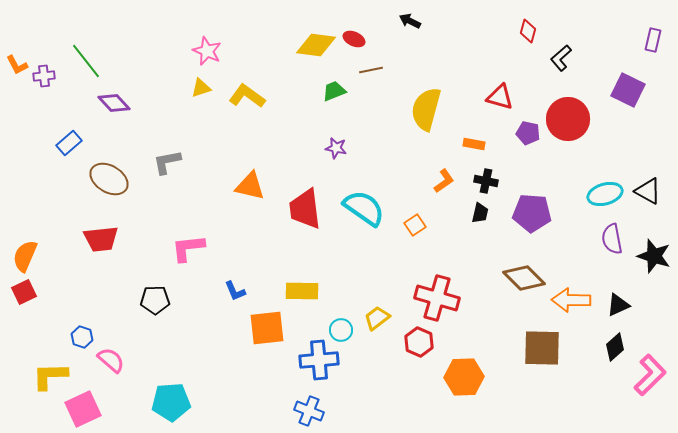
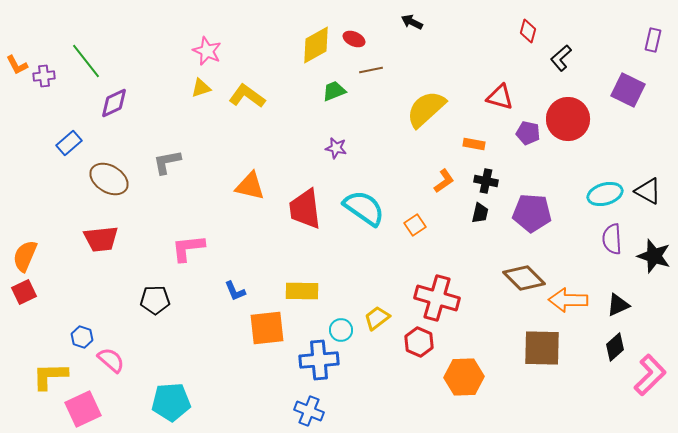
black arrow at (410, 21): moved 2 px right, 1 px down
yellow diamond at (316, 45): rotated 36 degrees counterclockwise
purple diamond at (114, 103): rotated 72 degrees counterclockwise
yellow semicircle at (426, 109): rotated 33 degrees clockwise
purple semicircle at (612, 239): rotated 8 degrees clockwise
orange arrow at (571, 300): moved 3 px left
